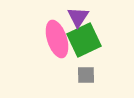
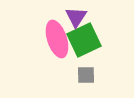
purple triangle: moved 2 px left
